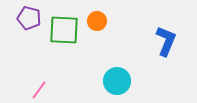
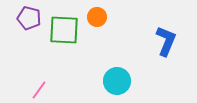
orange circle: moved 4 px up
